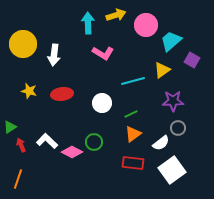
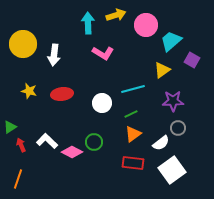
cyan line: moved 8 px down
